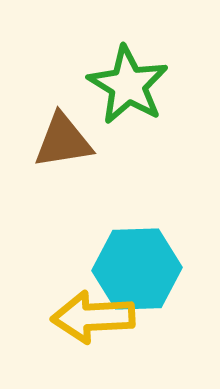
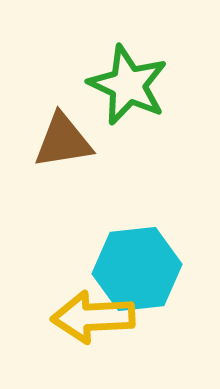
green star: rotated 6 degrees counterclockwise
cyan hexagon: rotated 4 degrees counterclockwise
